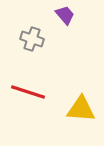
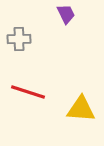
purple trapezoid: moved 1 px right, 1 px up; rotated 15 degrees clockwise
gray cross: moved 13 px left; rotated 20 degrees counterclockwise
